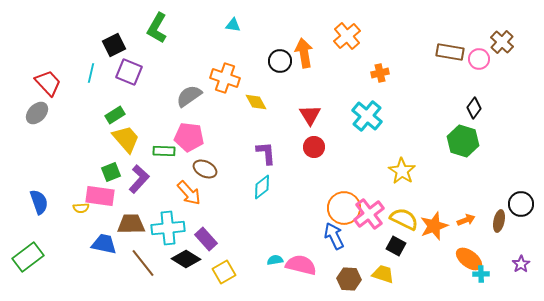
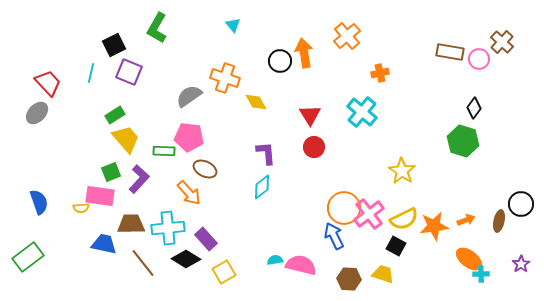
cyan triangle at (233, 25): rotated 42 degrees clockwise
cyan cross at (367, 116): moved 5 px left, 4 px up
yellow semicircle at (404, 219): rotated 128 degrees clockwise
orange star at (434, 226): rotated 12 degrees clockwise
